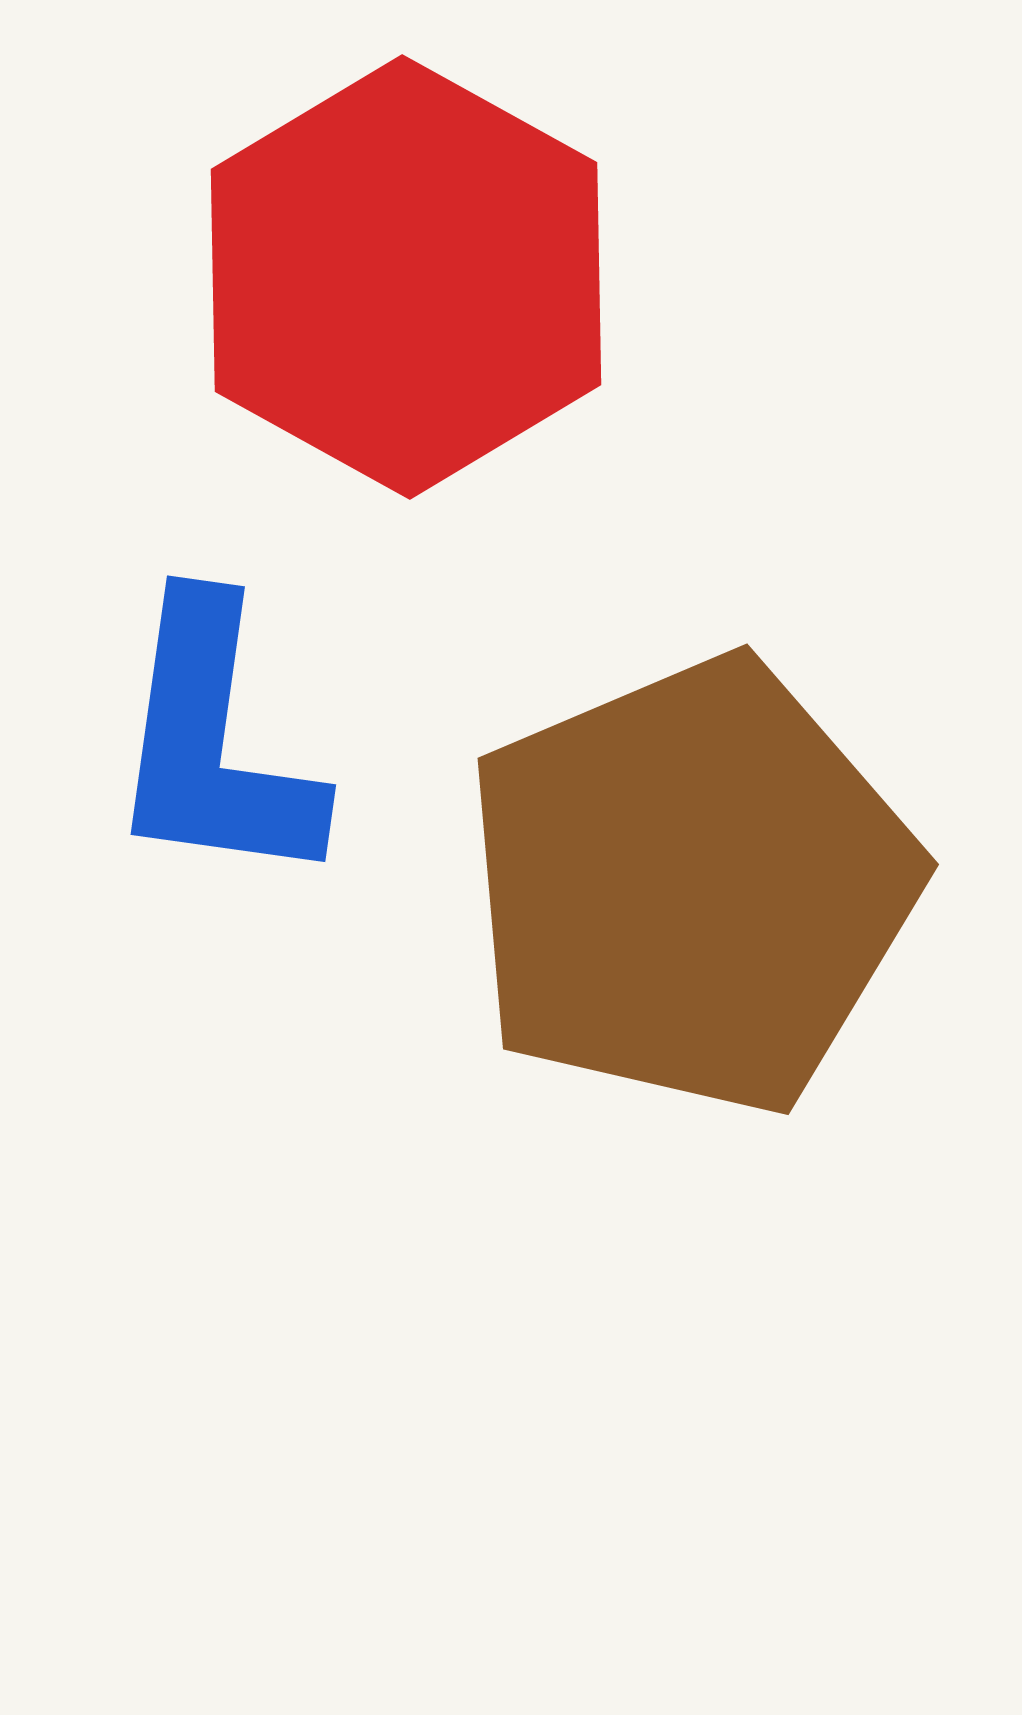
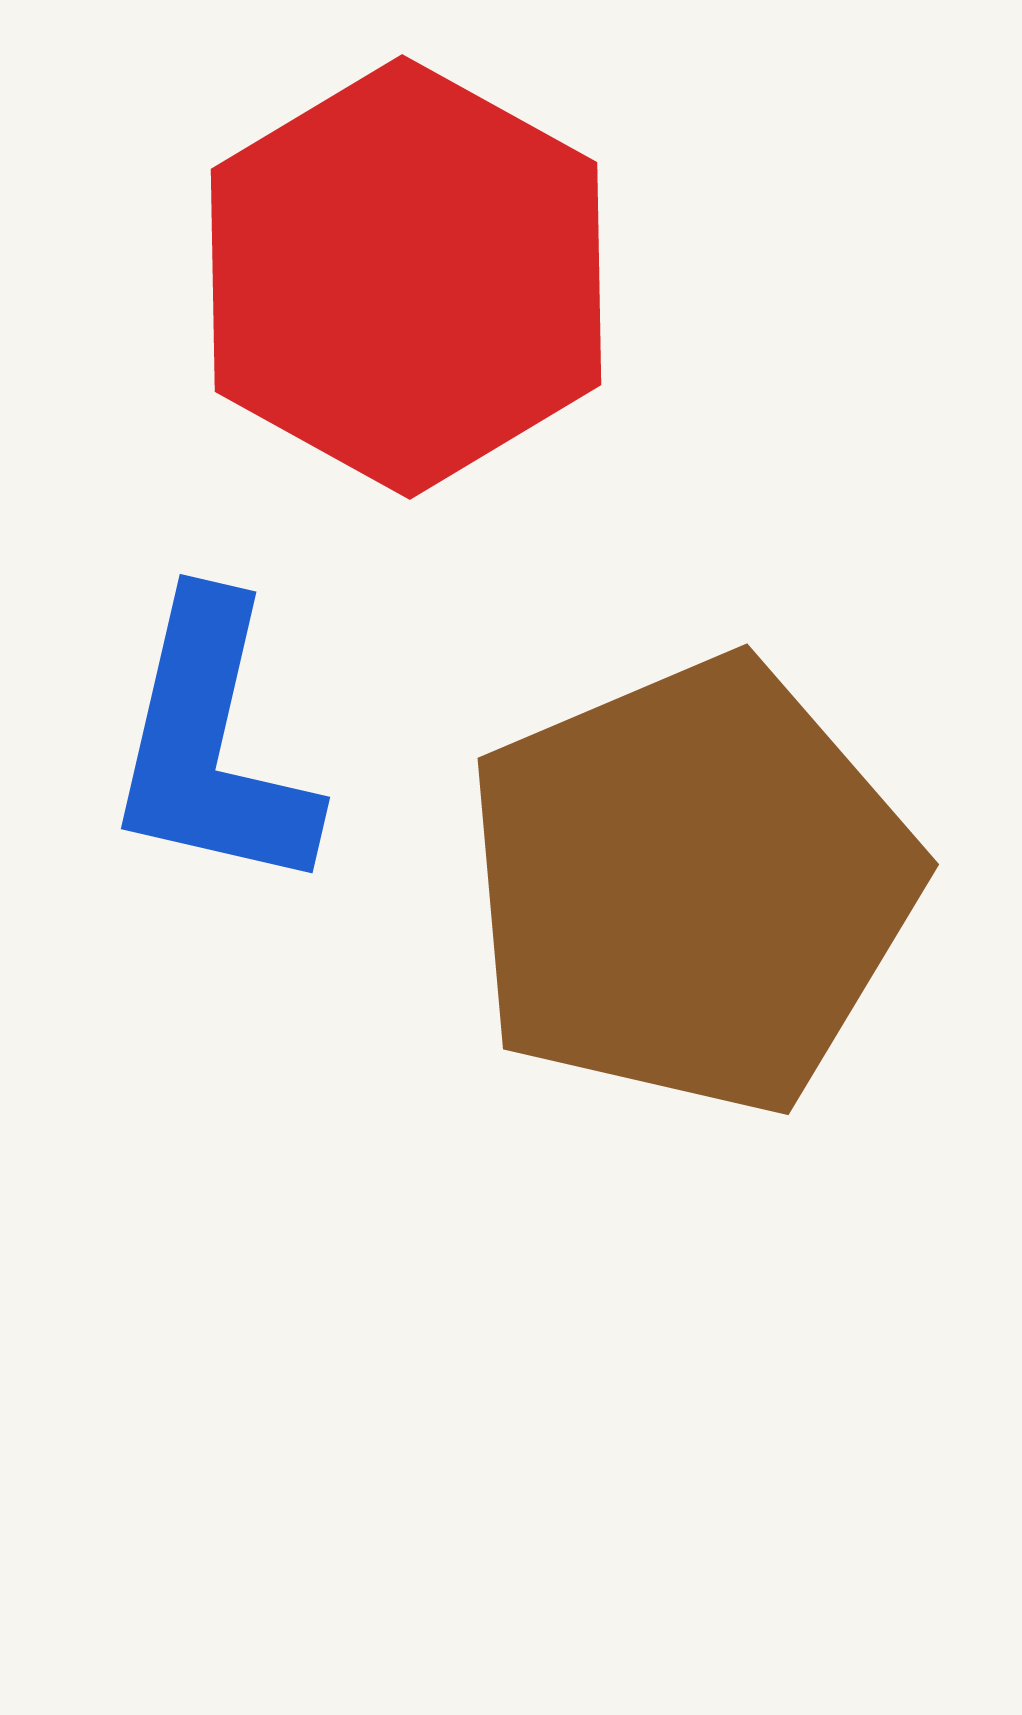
blue L-shape: moved 2 px left, 2 px down; rotated 5 degrees clockwise
